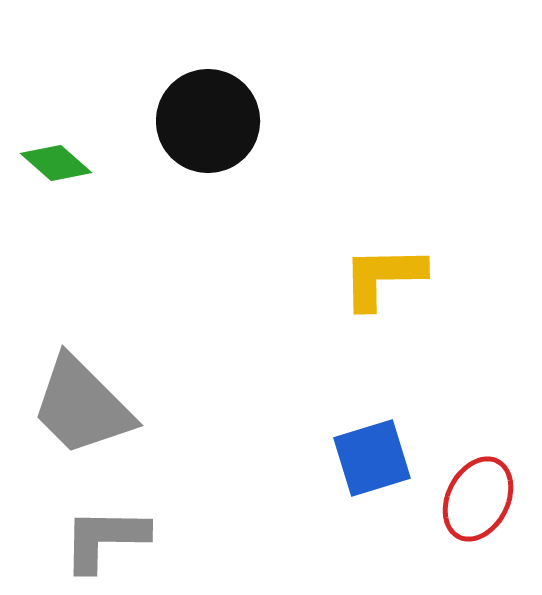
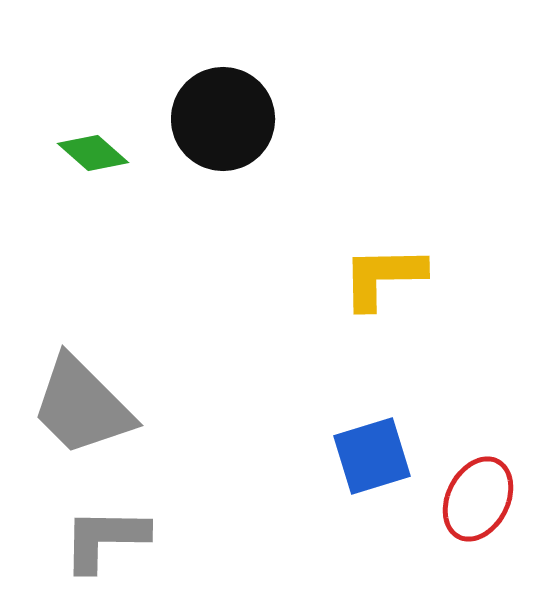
black circle: moved 15 px right, 2 px up
green diamond: moved 37 px right, 10 px up
blue square: moved 2 px up
